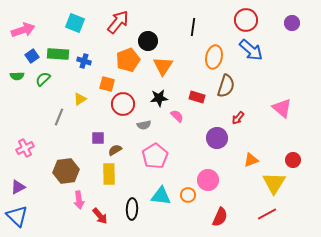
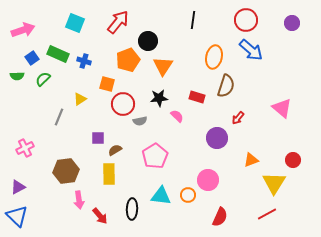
black line at (193, 27): moved 7 px up
green rectangle at (58, 54): rotated 20 degrees clockwise
blue square at (32, 56): moved 2 px down
gray semicircle at (144, 125): moved 4 px left, 4 px up
